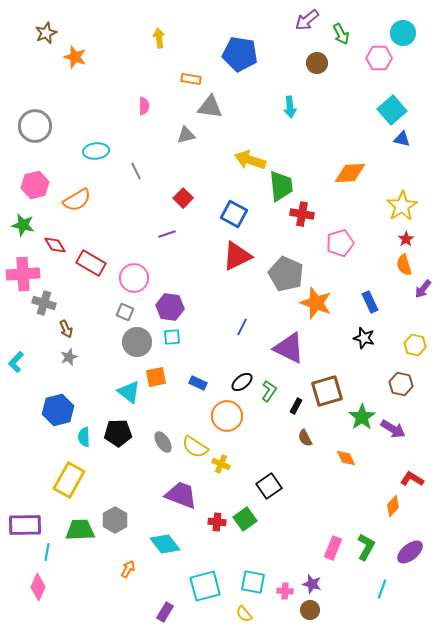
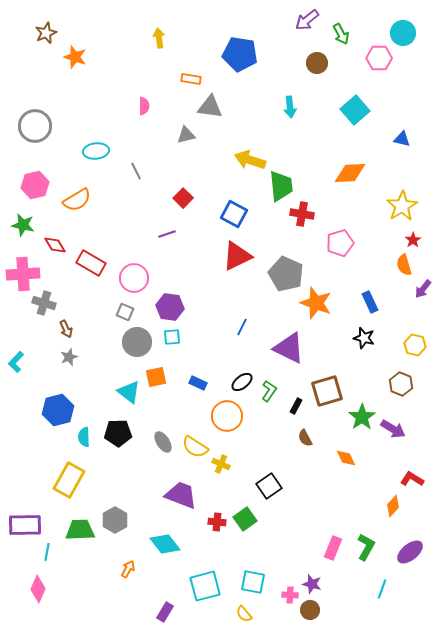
cyan square at (392, 110): moved 37 px left
red star at (406, 239): moved 7 px right, 1 px down
brown hexagon at (401, 384): rotated 10 degrees clockwise
pink diamond at (38, 587): moved 2 px down
pink cross at (285, 591): moved 5 px right, 4 px down
